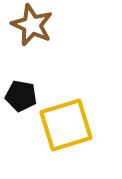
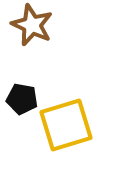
black pentagon: moved 1 px right, 3 px down
